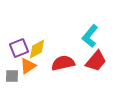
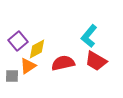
cyan L-shape: moved 1 px left
purple square: moved 1 px left, 7 px up; rotated 18 degrees counterclockwise
red trapezoid: rotated 80 degrees clockwise
